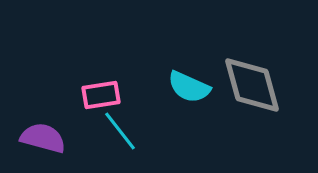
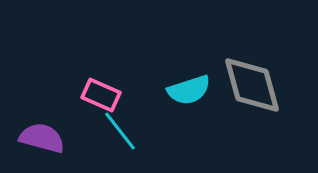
cyan semicircle: moved 3 px down; rotated 42 degrees counterclockwise
pink rectangle: rotated 33 degrees clockwise
purple semicircle: moved 1 px left
